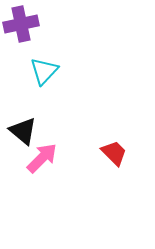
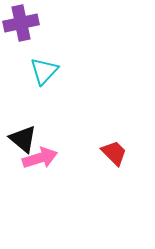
purple cross: moved 1 px up
black triangle: moved 8 px down
pink arrow: moved 2 px left; rotated 28 degrees clockwise
